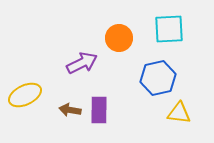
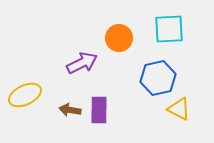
yellow triangle: moved 4 px up; rotated 20 degrees clockwise
